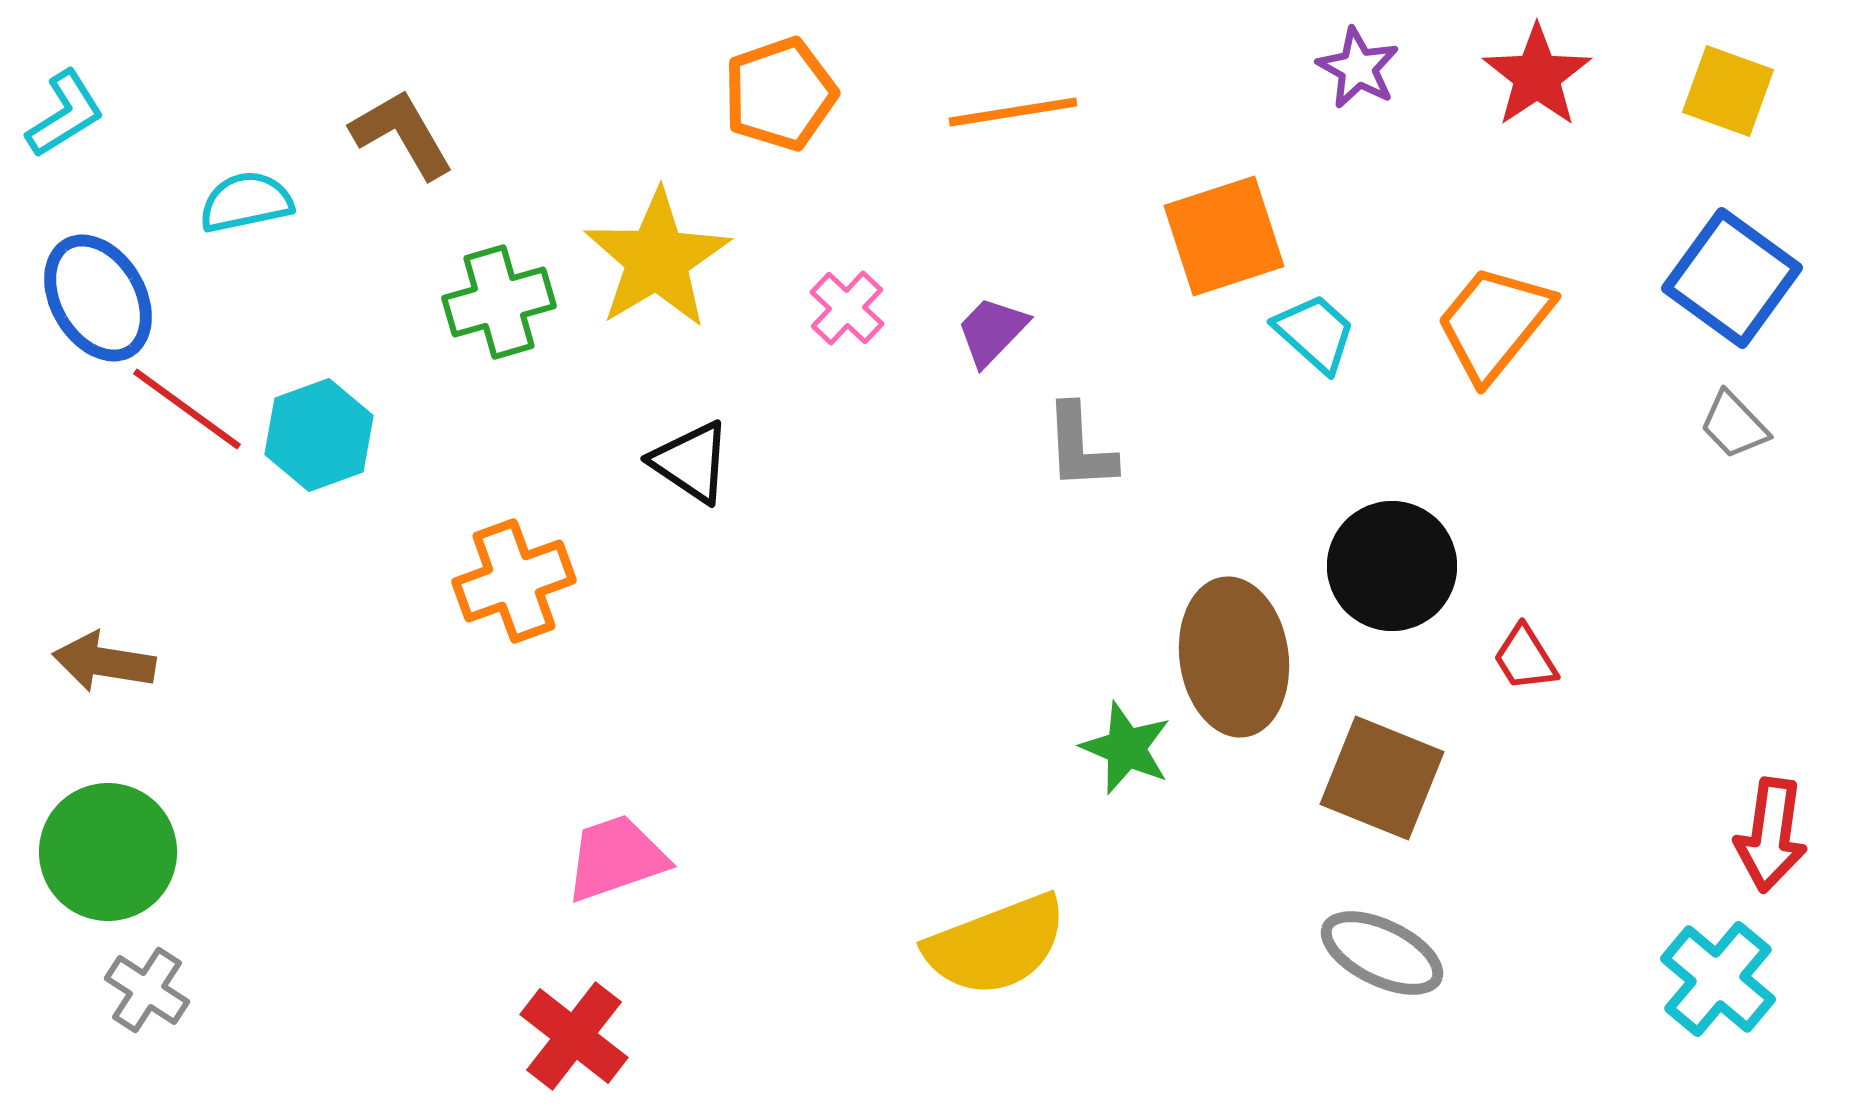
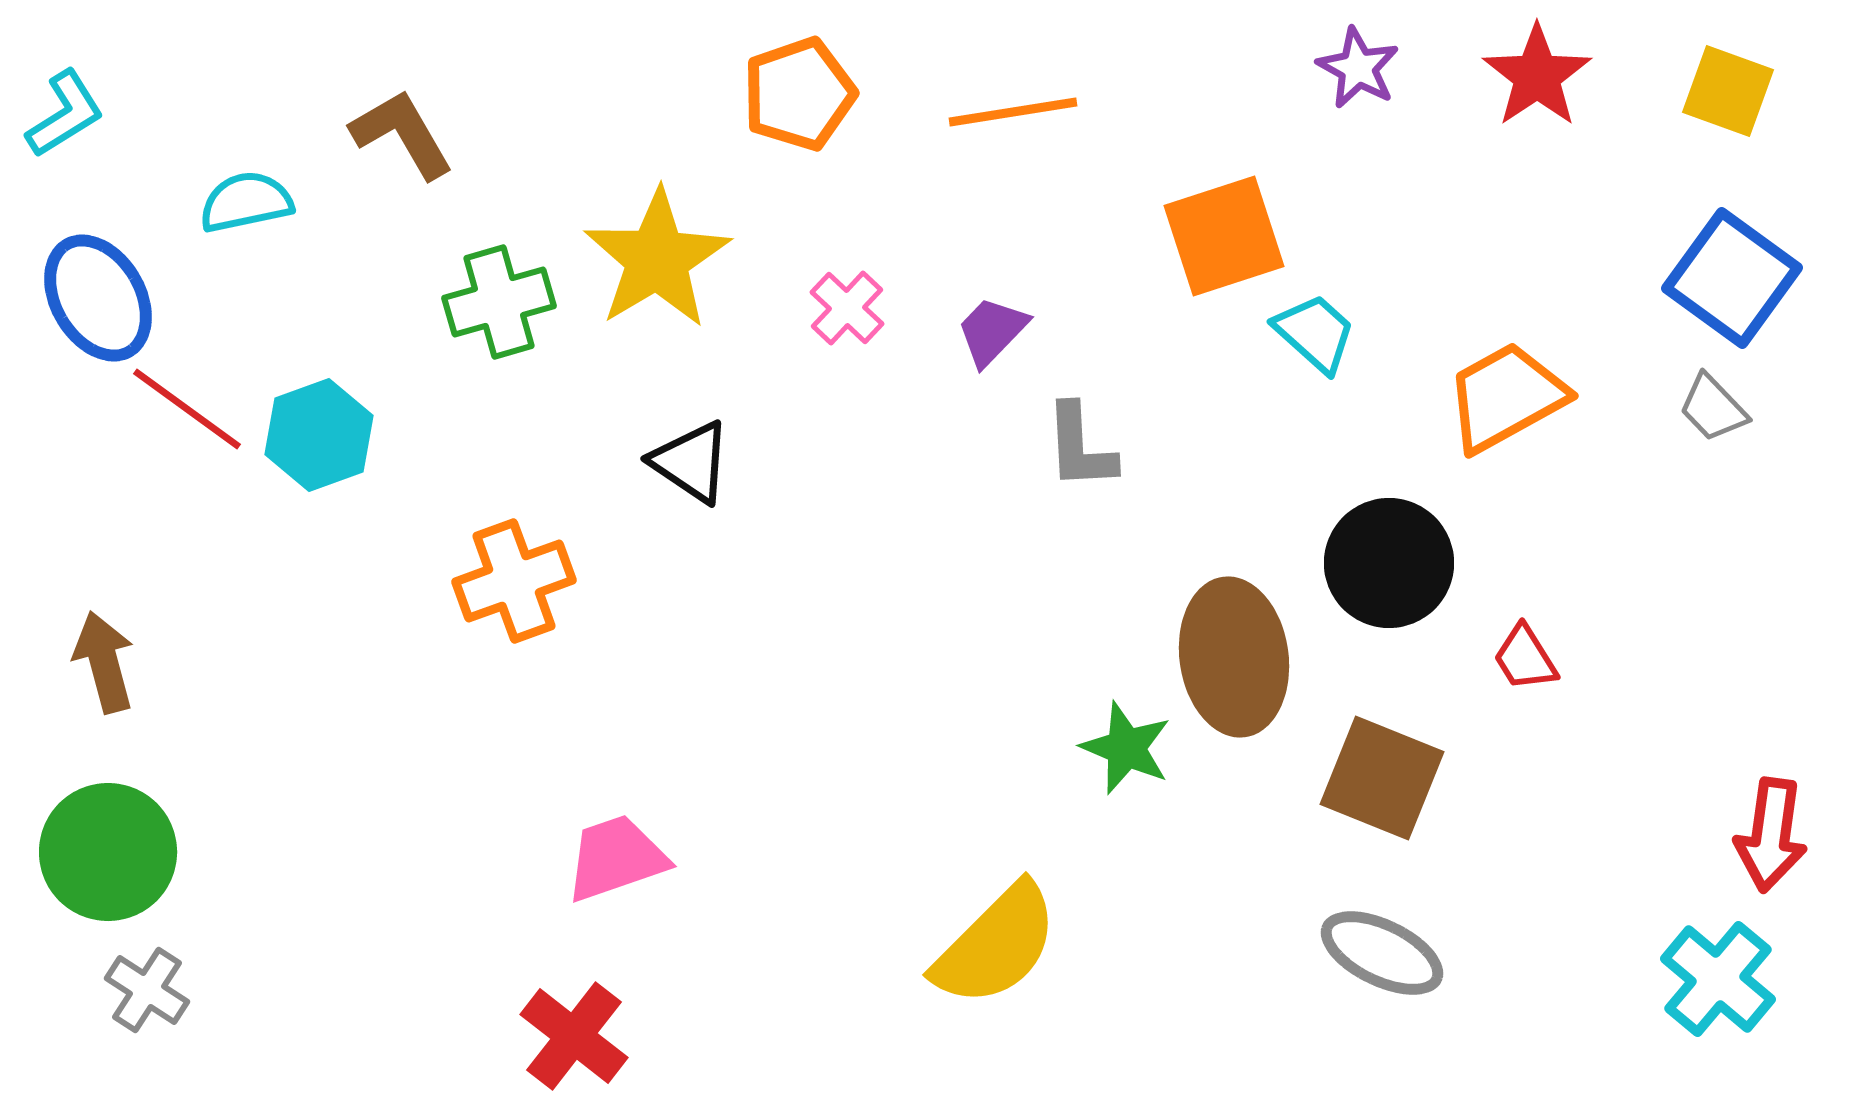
orange pentagon: moved 19 px right
orange trapezoid: moved 12 px right, 74 px down; rotated 22 degrees clockwise
gray trapezoid: moved 21 px left, 17 px up
black circle: moved 3 px left, 3 px up
brown arrow: rotated 66 degrees clockwise
yellow semicircle: rotated 24 degrees counterclockwise
